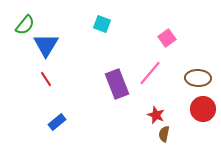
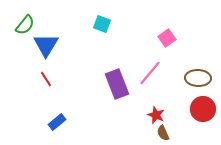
brown semicircle: moved 1 px left, 1 px up; rotated 35 degrees counterclockwise
